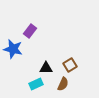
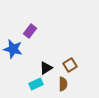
black triangle: rotated 32 degrees counterclockwise
brown semicircle: rotated 24 degrees counterclockwise
